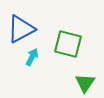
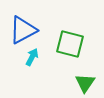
blue triangle: moved 2 px right, 1 px down
green square: moved 2 px right
